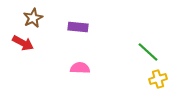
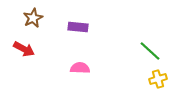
red arrow: moved 1 px right, 6 px down
green line: moved 2 px right, 1 px up
